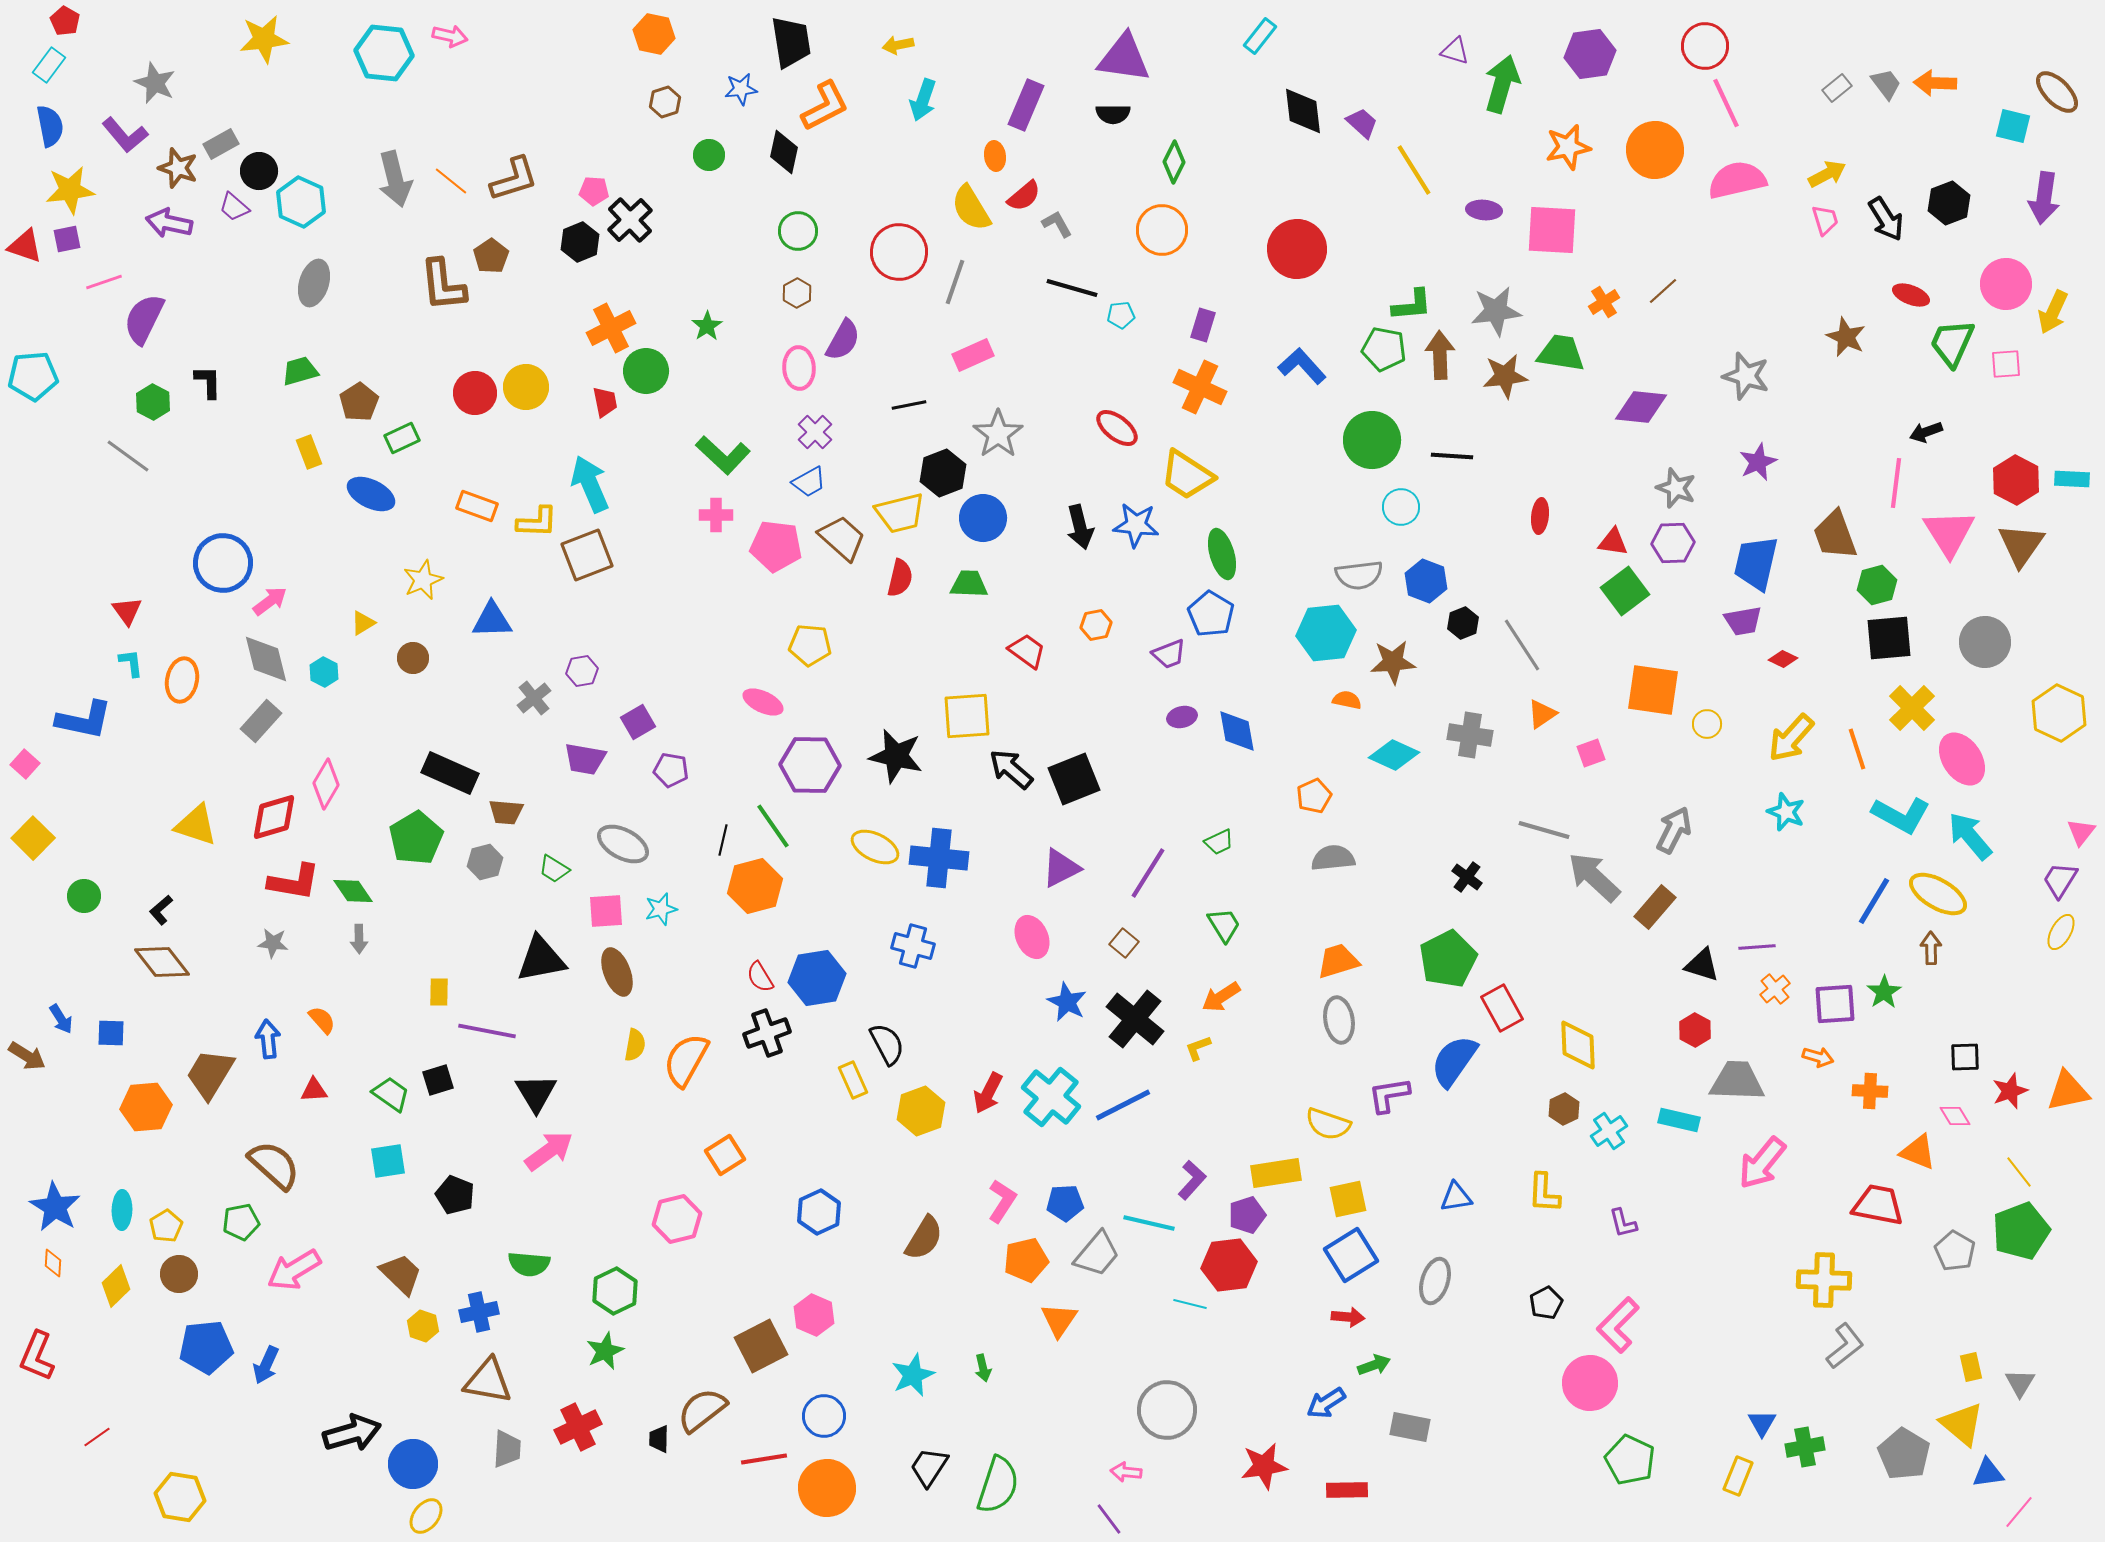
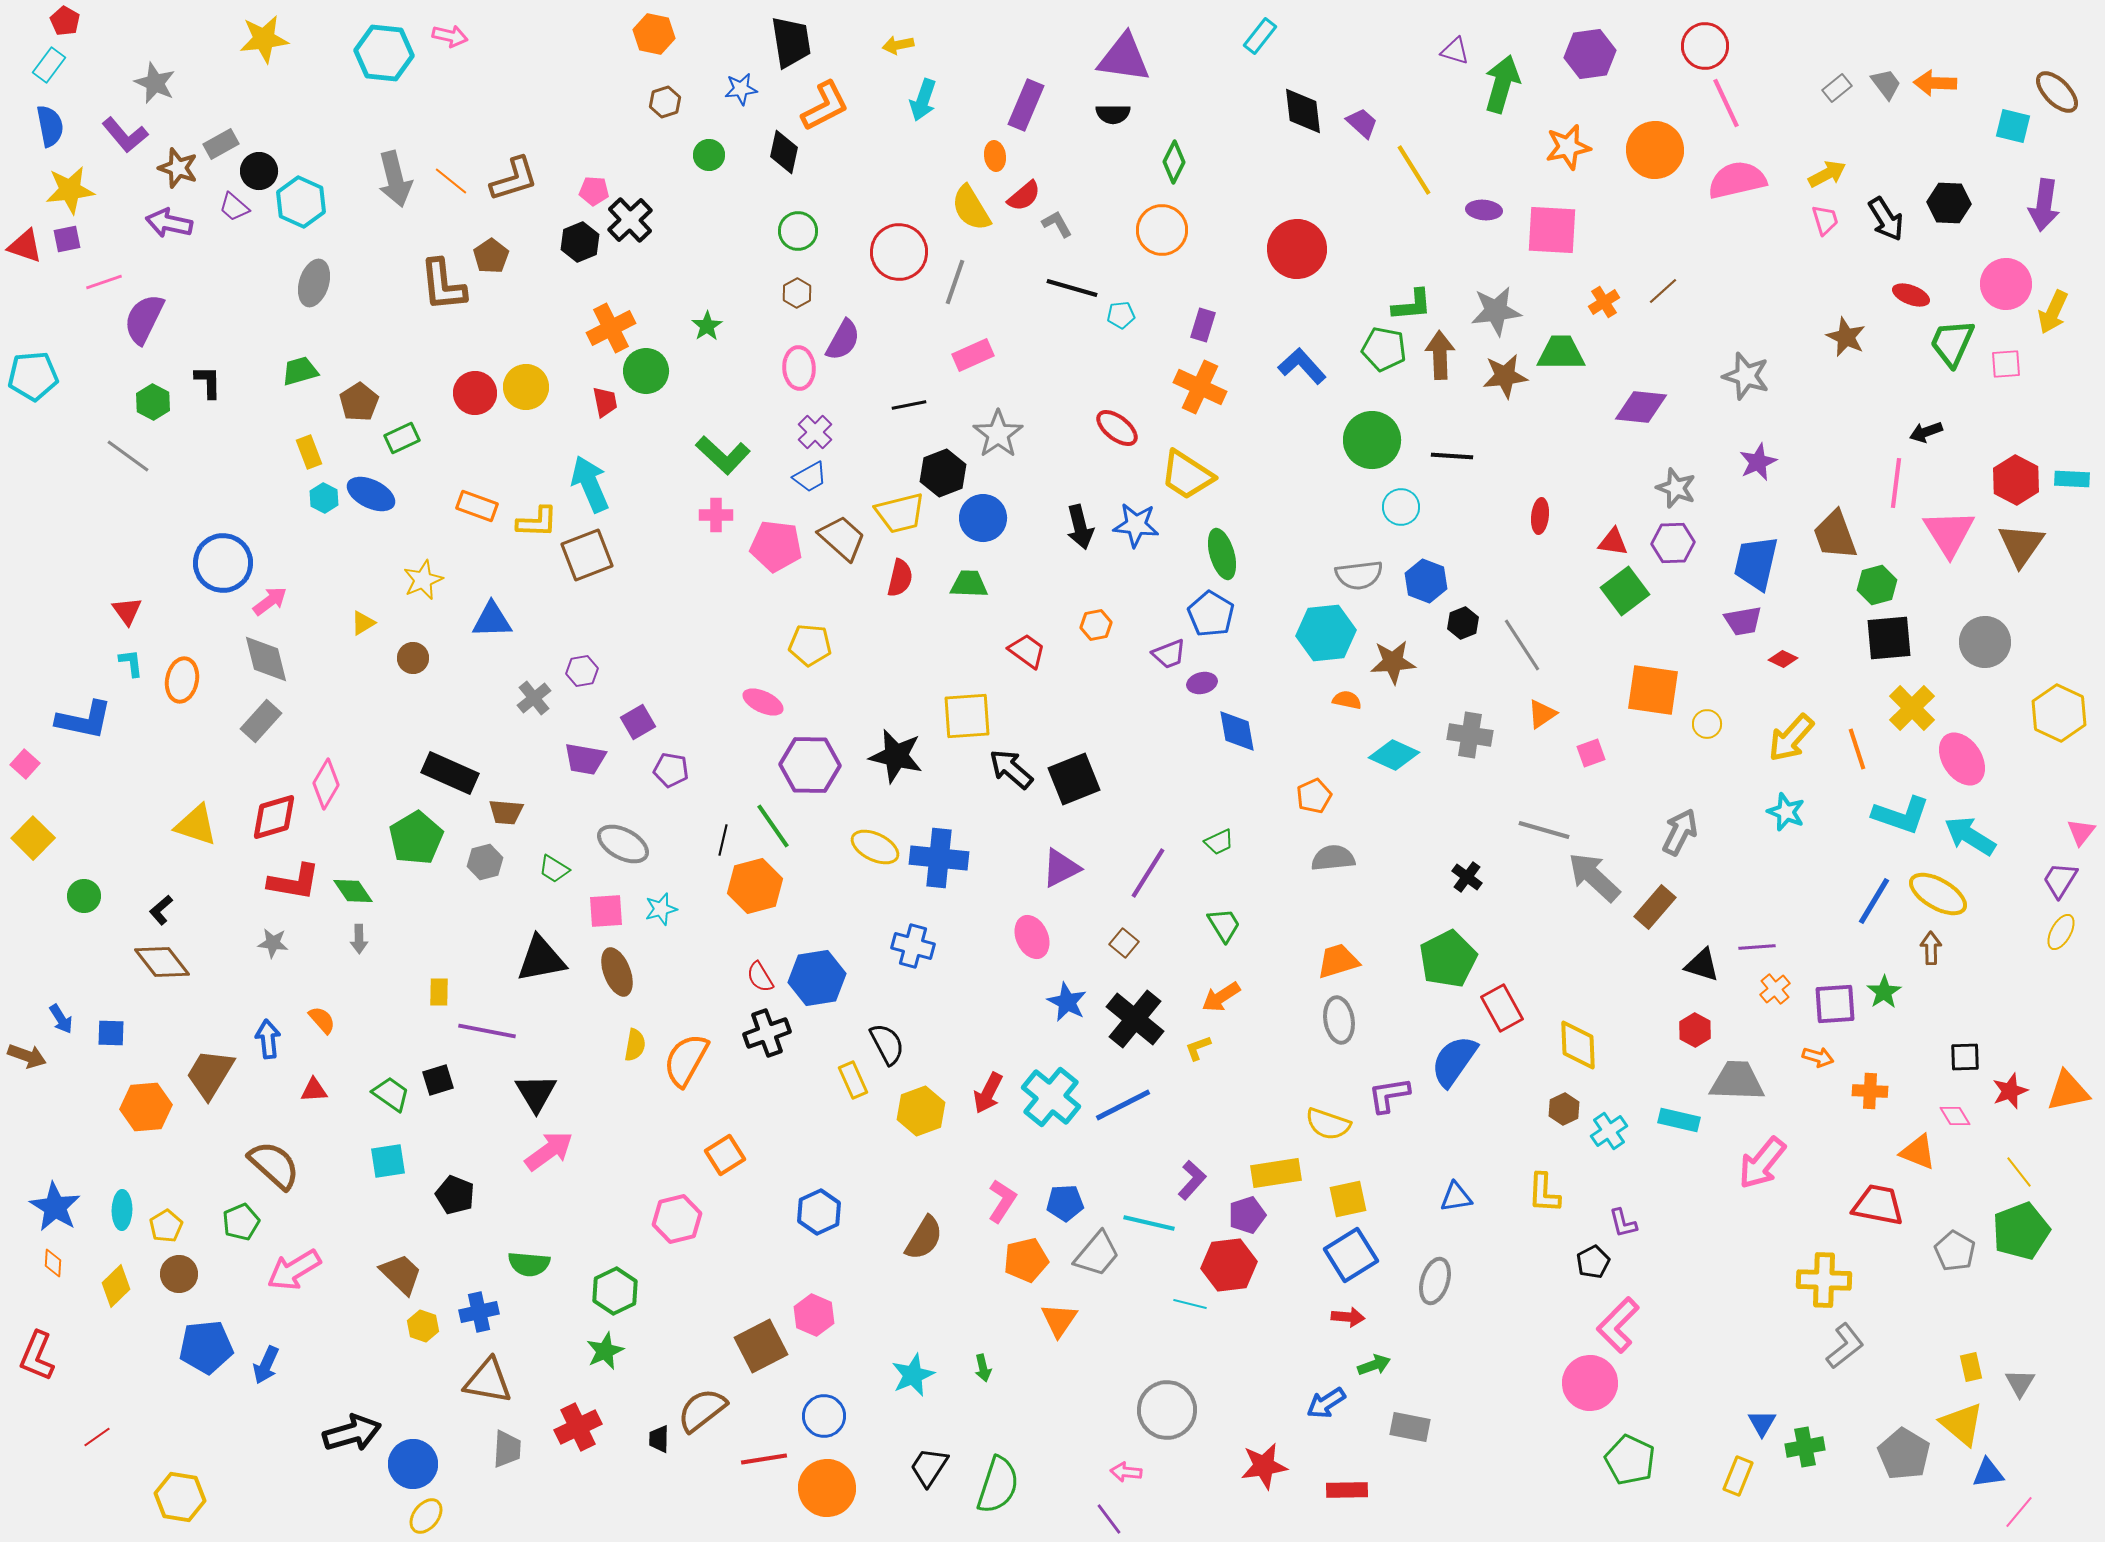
purple arrow at (2044, 198): moved 7 px down
black hexagon at (1949, 203): rotated 24 degrees clockwise
green trapezoid at (1561, 353): rotated 9 degrees counterclockwise
blue trapezoid at (809, 482): moved 1 px right, 5 px up
cyan hexagon at (324, 672): moved 174 px up
purple ellipse at (1182, 717): moved 20 px right, 34 px up
cyan L-shape at (1901, 815): rotated 10 degrees counterclockwise
gray arrow at (1674, 830): moved 6 px right, 2 px down
cyan arrow at (1970, 836): rotated 18 degrees counterclockwise
brown arrow at (27, 1056): rotated 12 degrees counterclockwise
green pentagon at (241, 1222): rotated 12 degrees counterclockwise
black pentagon at (1546, 1303): moved 47 px right, 41 px up
